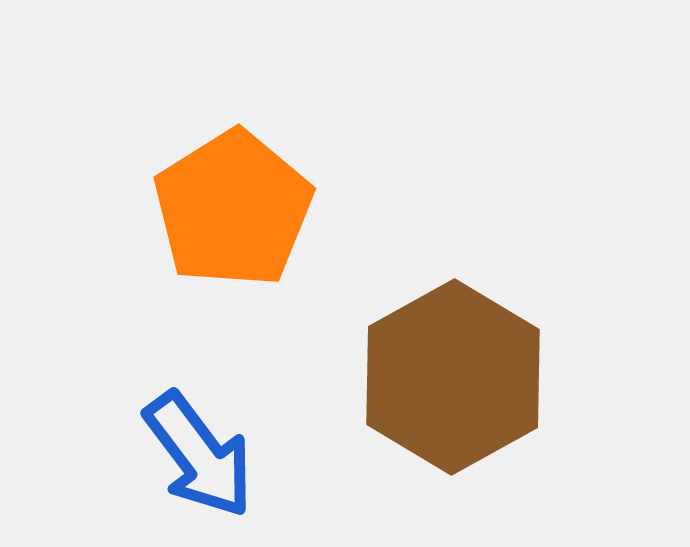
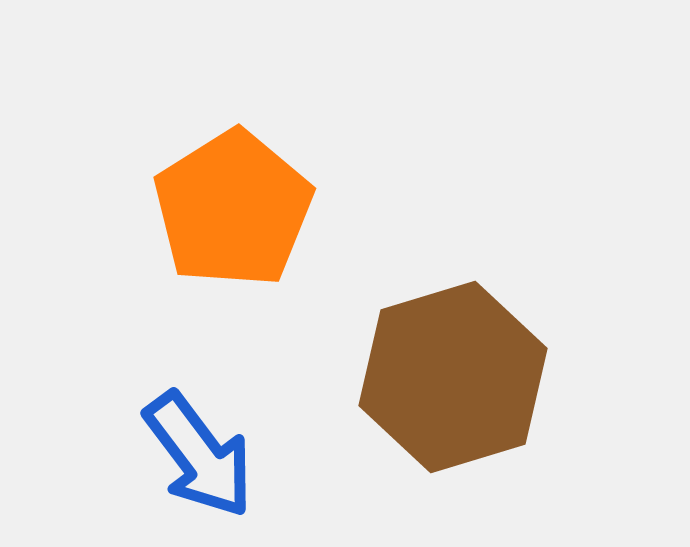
brown hexagon: rotated 12 degrees clockwise
